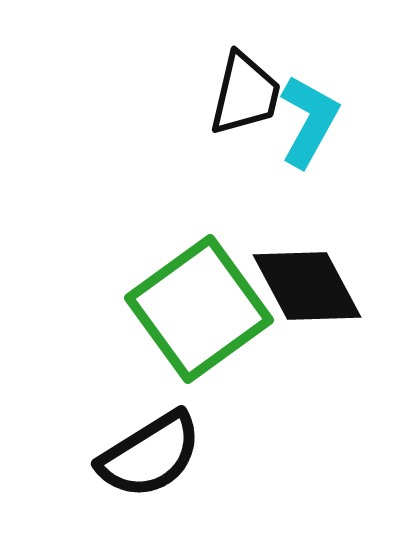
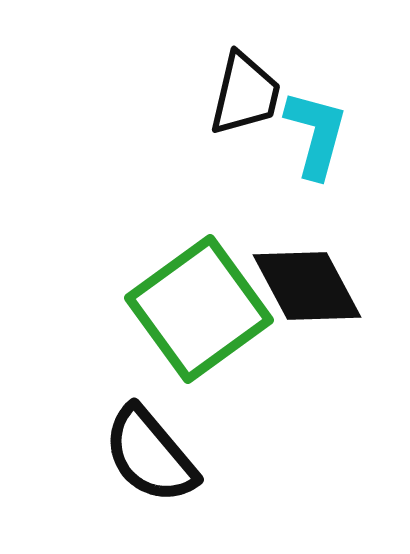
cyan L-shape: moved 7 px right, 13 px down; rotated 14 degrees counterclockwise
black semicircle: rotated 82 degrees clockwise
